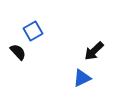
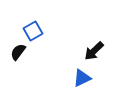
black semicircle: rotated 102 degrees counterclockwise
